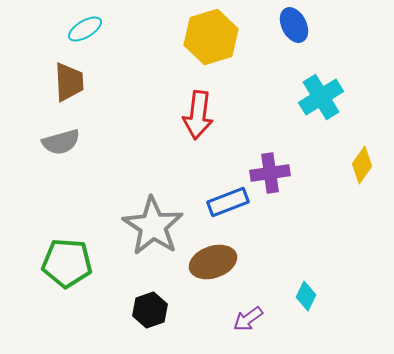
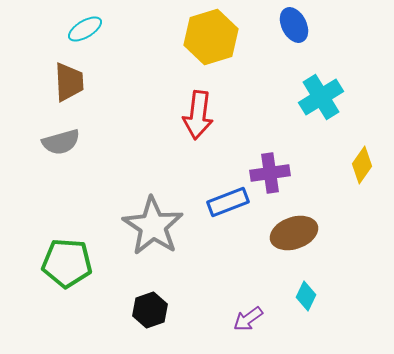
brown ellipse: moved 81 px right, 29 px up
